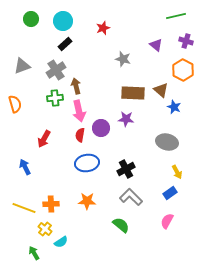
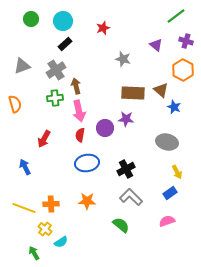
green line: rotated 24 degrees counterclockwise
purple circle: moved 4 px right
pink semicircle: rotated 42 degrees clockwise
